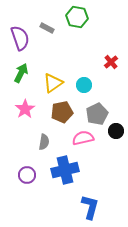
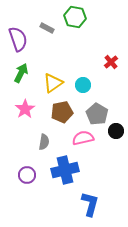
green hexagon: moved 2 px left
purple semicircle: moved 2 px left, 1 px down
cyan circle: moved 1 px left
gray pentagon: rotated 15 degrees counterclockwise
blue L-shape: moved 3 px up
